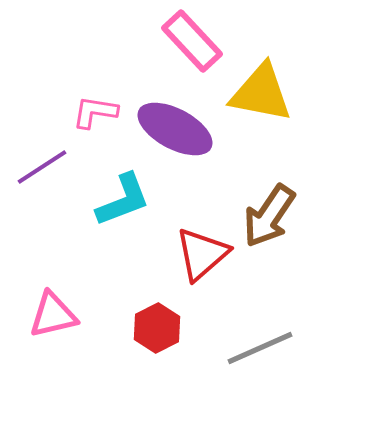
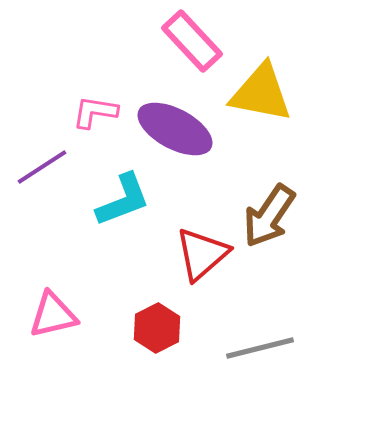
gray line: rotated 10 degrees clockwise
